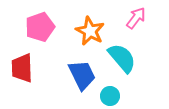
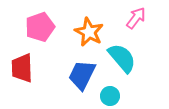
orange star: moved 1 px left, 1 px down
blue trapezoid: rotated 128 degrees counterclockwise
